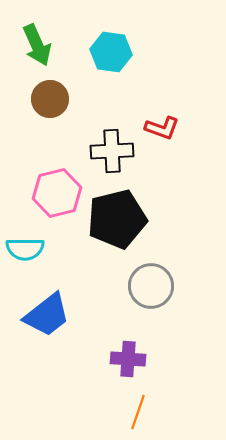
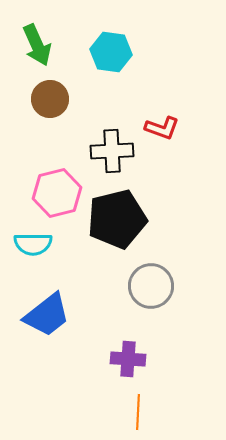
cyan semicircle: moved 8 px right, 5 px up
orange line: rotated 16 degrees counterclockwise
